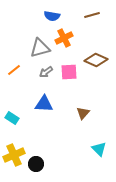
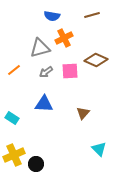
pink square: moved 1 px right, 1 px up
